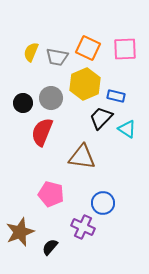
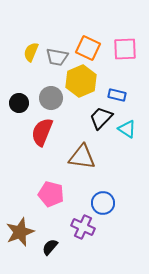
yellow hexagon: moved 4 px left, 3 px up
blue rectangle: moved 1 px right, 1 px up
black circle: moved 4 px left
